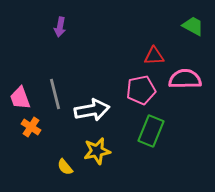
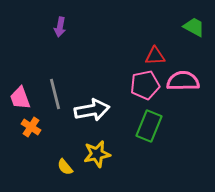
green trapezoid: moved 1 px right, 1 px down
red triangle: moved 1 px right
pink semicircle: moved 2 px left, 2 px down
pink pentagon: moved 4 px right, 5 px up
green rectangle: moved 2 px left, 5 px up
yellow star: moved 3 px down
